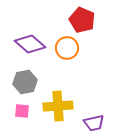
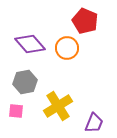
red pentagon: moved 3 px right, 1 px down
purple diamond: rotated 8 degrees clockwise
yellow cross: rotated 28 degrees counterclockwise
pink square: moved 6 px left
purple trapezoid: rotated 55 degrees counterclockwise
